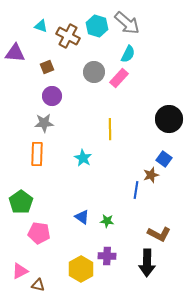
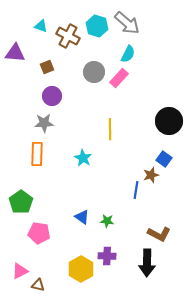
black circle: moved 2 px down
